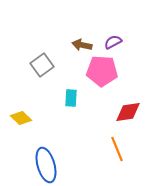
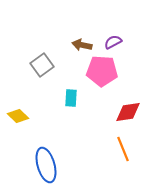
yellow diamond: moved 3 px left, 2 px up
orange line: moved 6 px right
